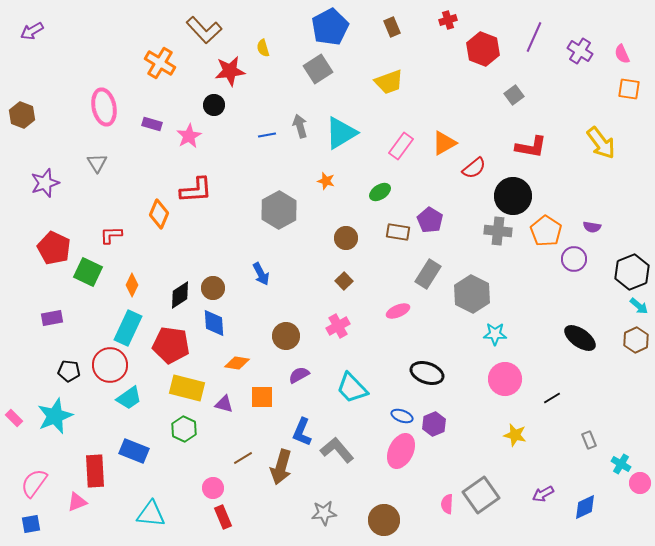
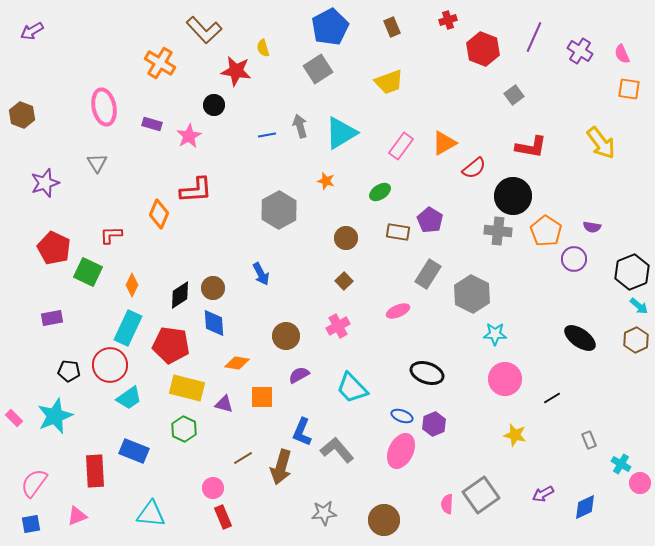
red star at (230, 71): moved 6 px right; rotated 16 degrees clockwise
pink triangle at (77, 502): moved 14 px down
